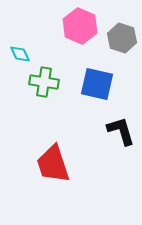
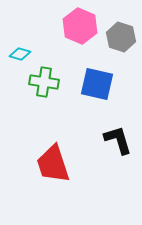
gray hexagon: moved 1 px left, 1 px up
cyan diamond: rotated 50 degrees counterclockwise
black L-shape: moved 3 px left, 9 px down
